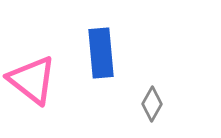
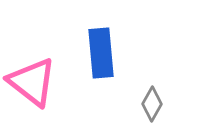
pink triangle: moved 2 px down
